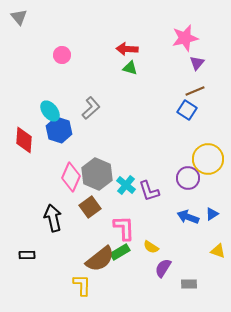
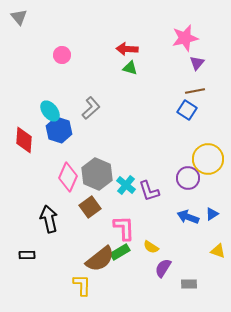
brown line: rotated 12 degrees clockwise
pink diamond: moved 3 px left
black arrow: moved 4 px left, 1 px down
